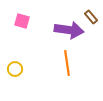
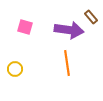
pink square: moved 3 px right, 6 px down
